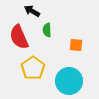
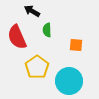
red semicircle: moved 2 px left
yellow pentagon: moved 4 px right, 1 px up
